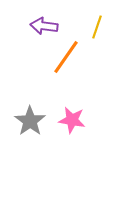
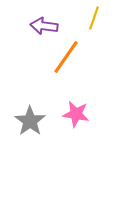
yellow line: moved 3 px left, 9 px up
pink star: moved 4 px right, 6 px up
